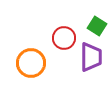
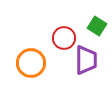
purple trapezoid: moved 5 px left, 3 px down
